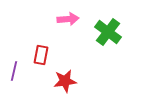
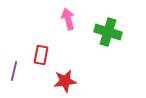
pink arrow: rotated 100 degrees counterclockwise
green cross: rotated 20 degrees counterclockwise
